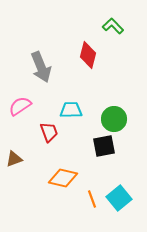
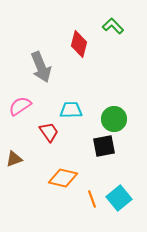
red diamond: moved 9 px left, 11 px up
red trapezoid: rotated 15 degrees counterclockwise
